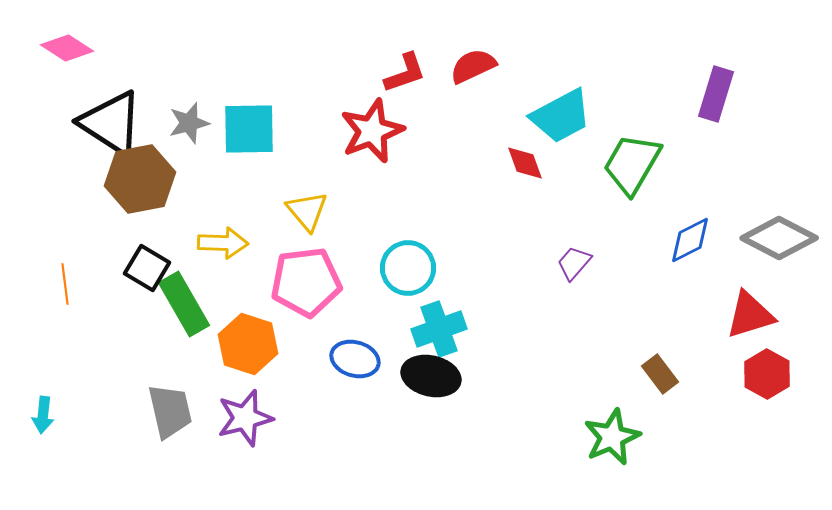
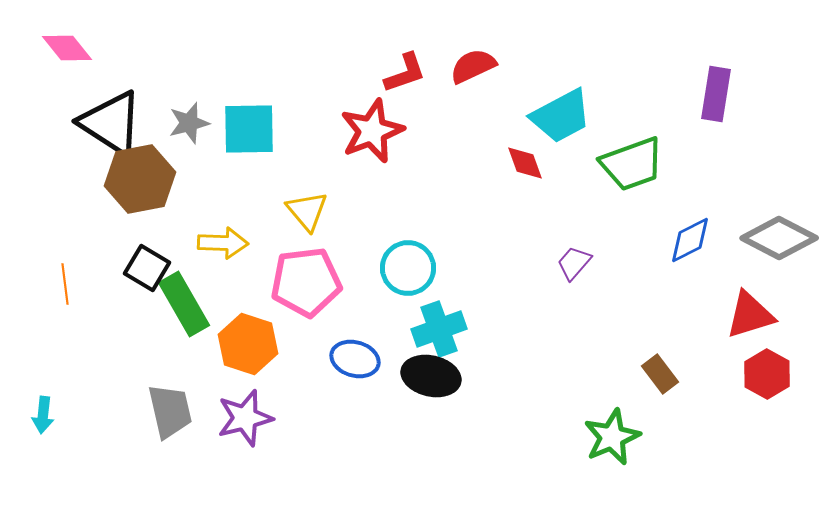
pink diamond: rotated 18 degrees clockwise
purple rectangle: rotated 8 degrees counterclockwise
green trapezoid: rotated 140 degrees counterclockwise
